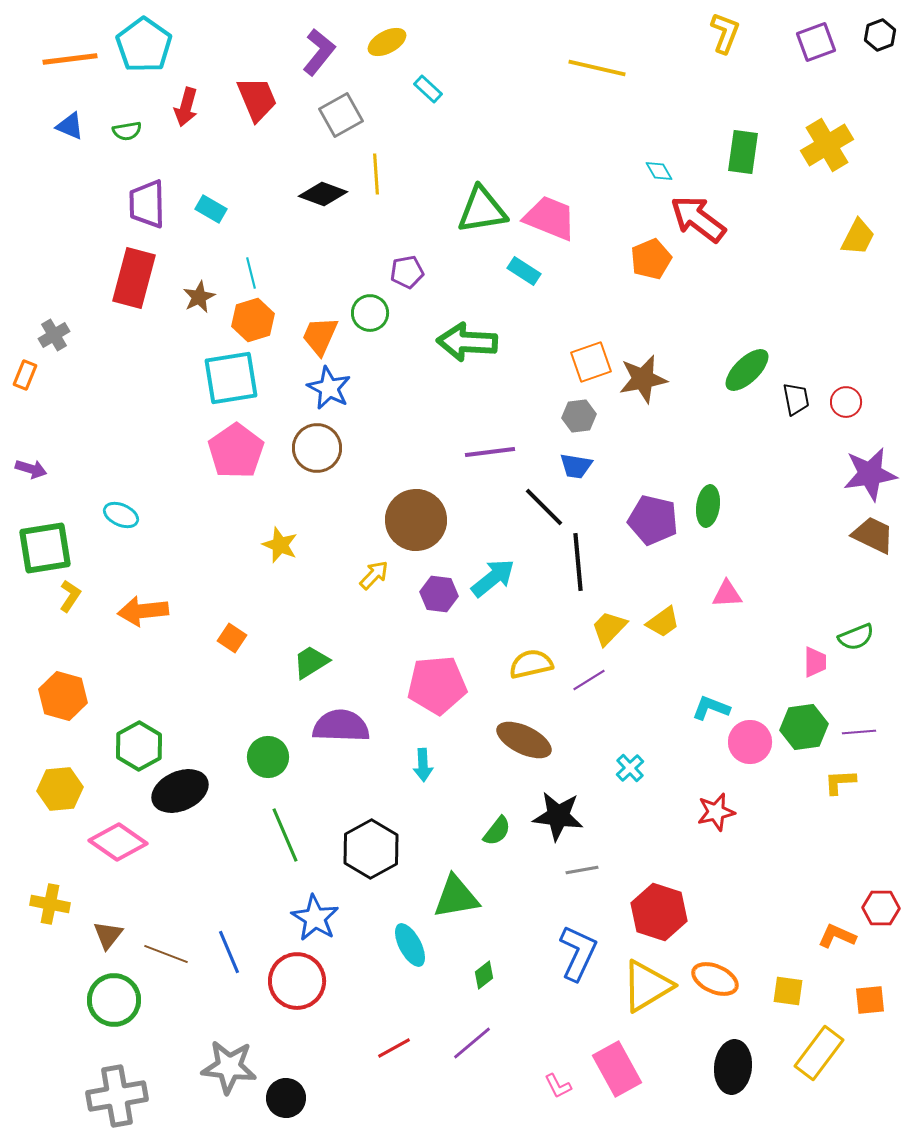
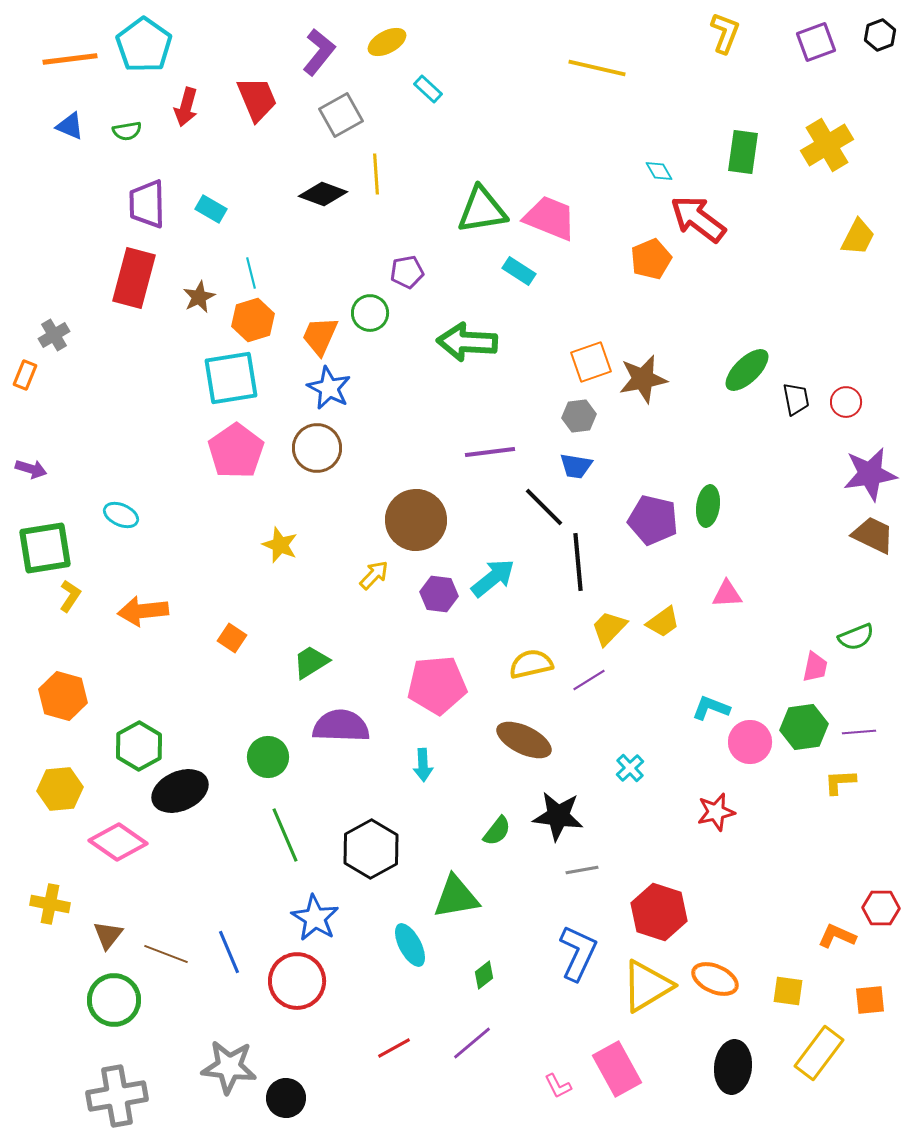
cyan rectangle at (524, 271): moved 5 px left
pink trapezoid at (815, 662): moved 5 px down; rotated 12 degrees clockwise
